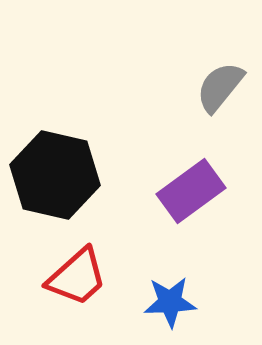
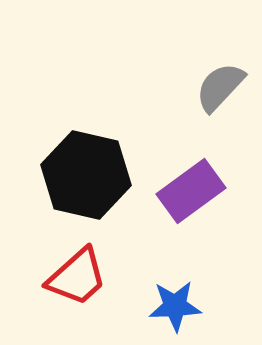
gray semicircle: rotated 4 degrees clockwise
black hexagon: moved 31 px right
blue star: moved 5 px right, 4 px down
